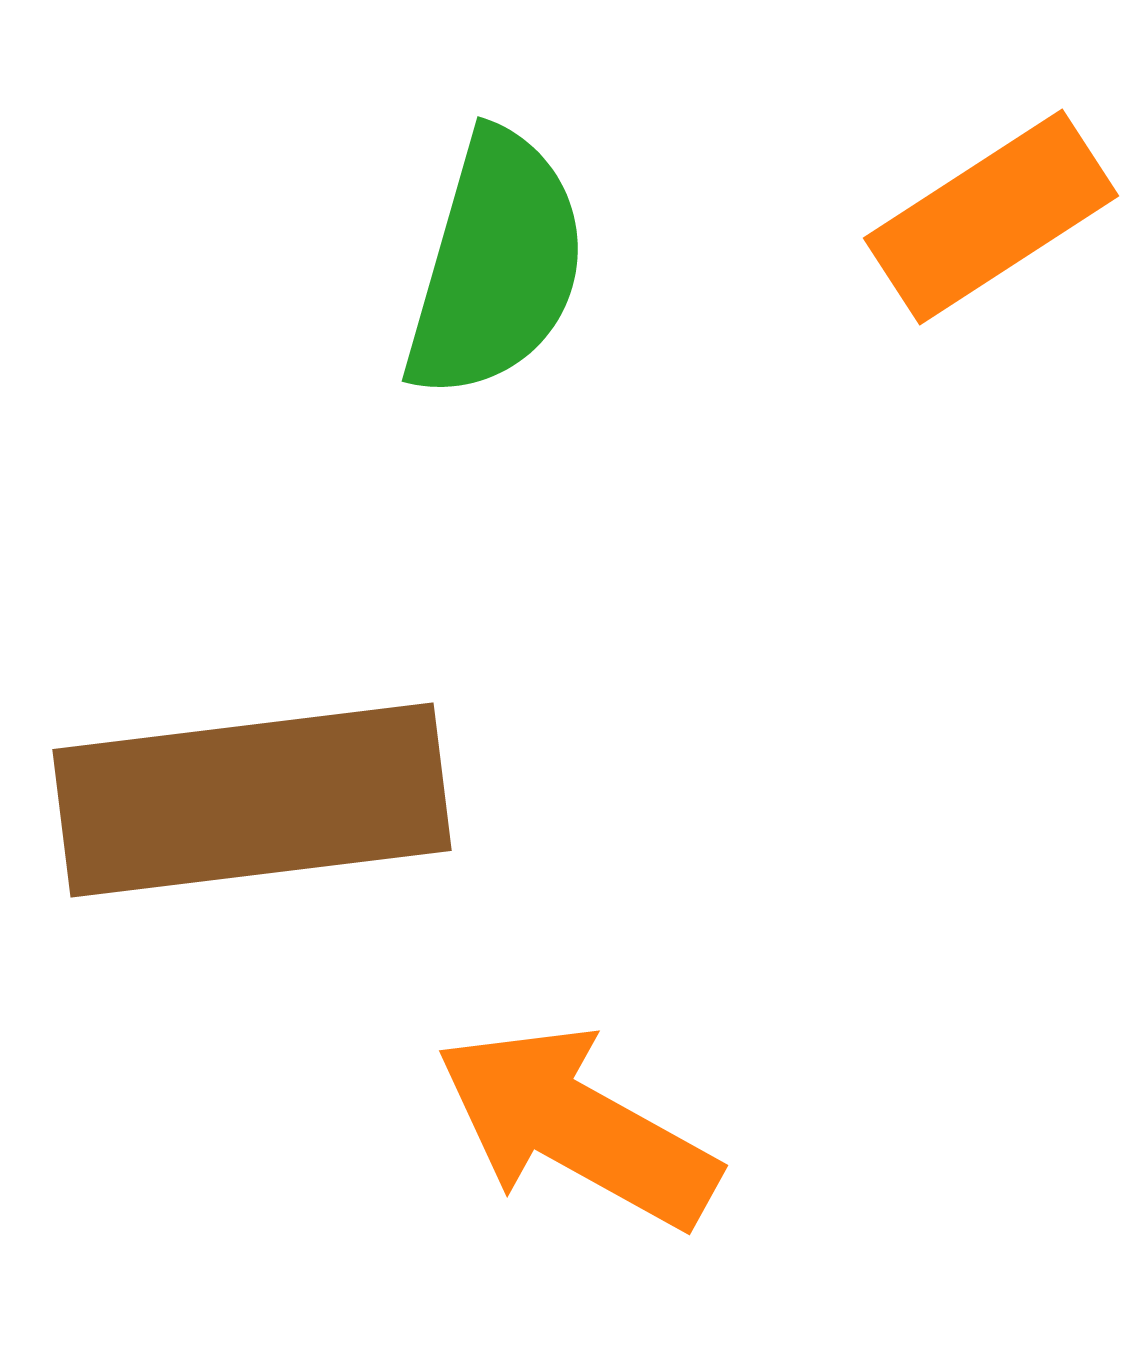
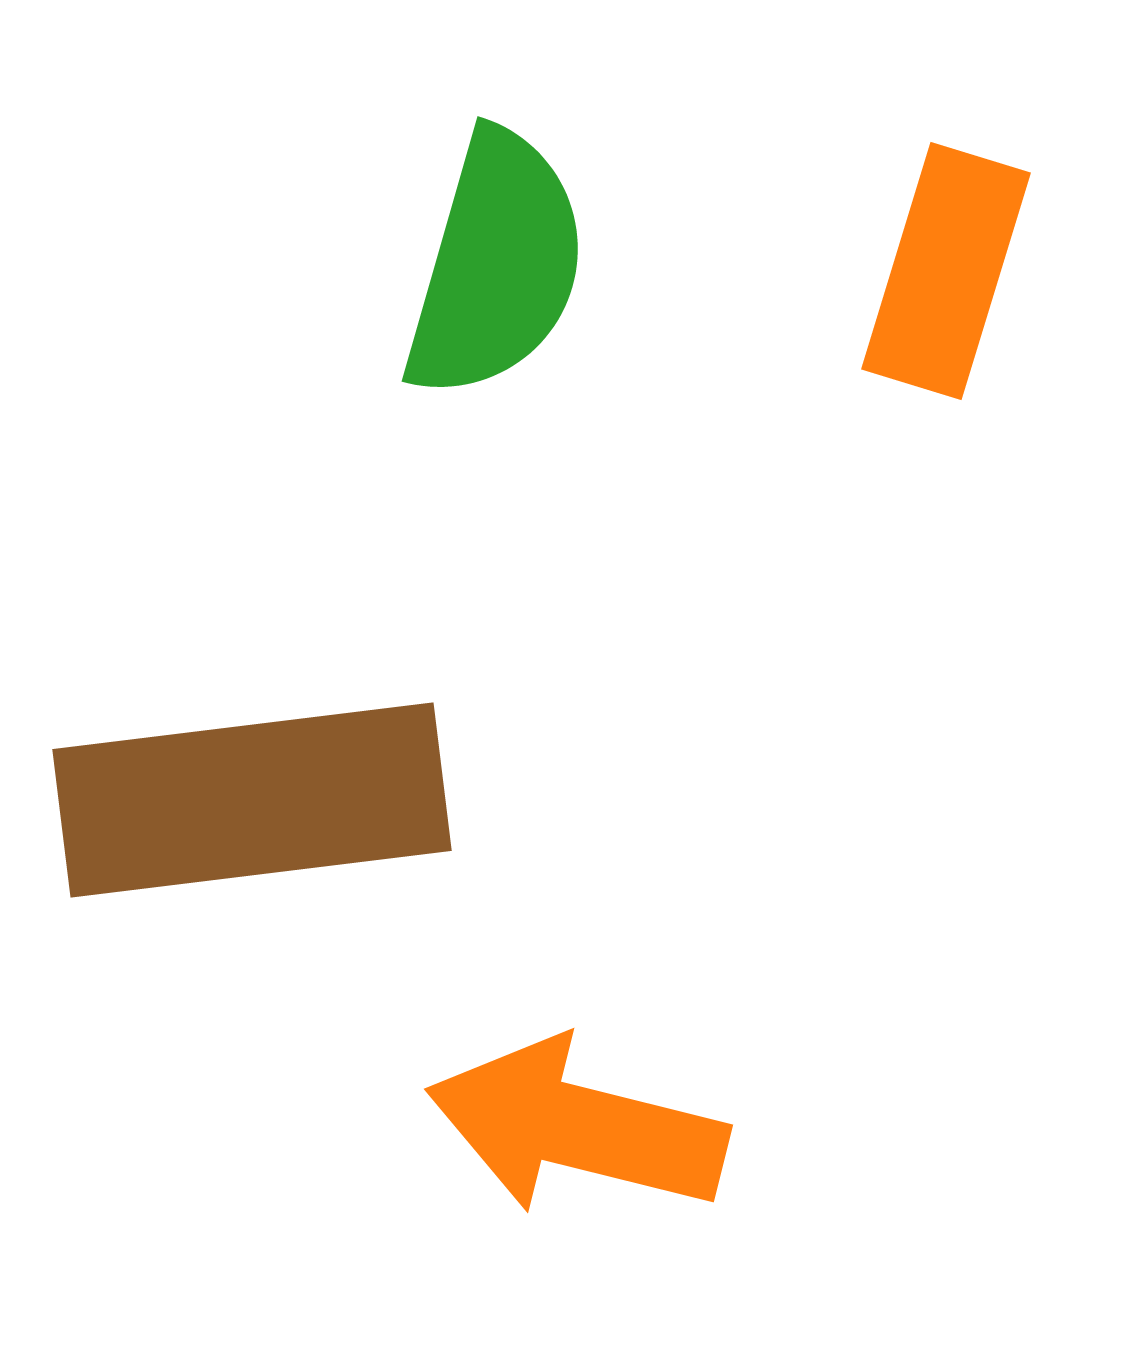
orange rectangle: moved 45 px left, 54 px down; rotated 40 degrees counterclockwise
orange arrow: rotated 15 degrees counterclockwise
